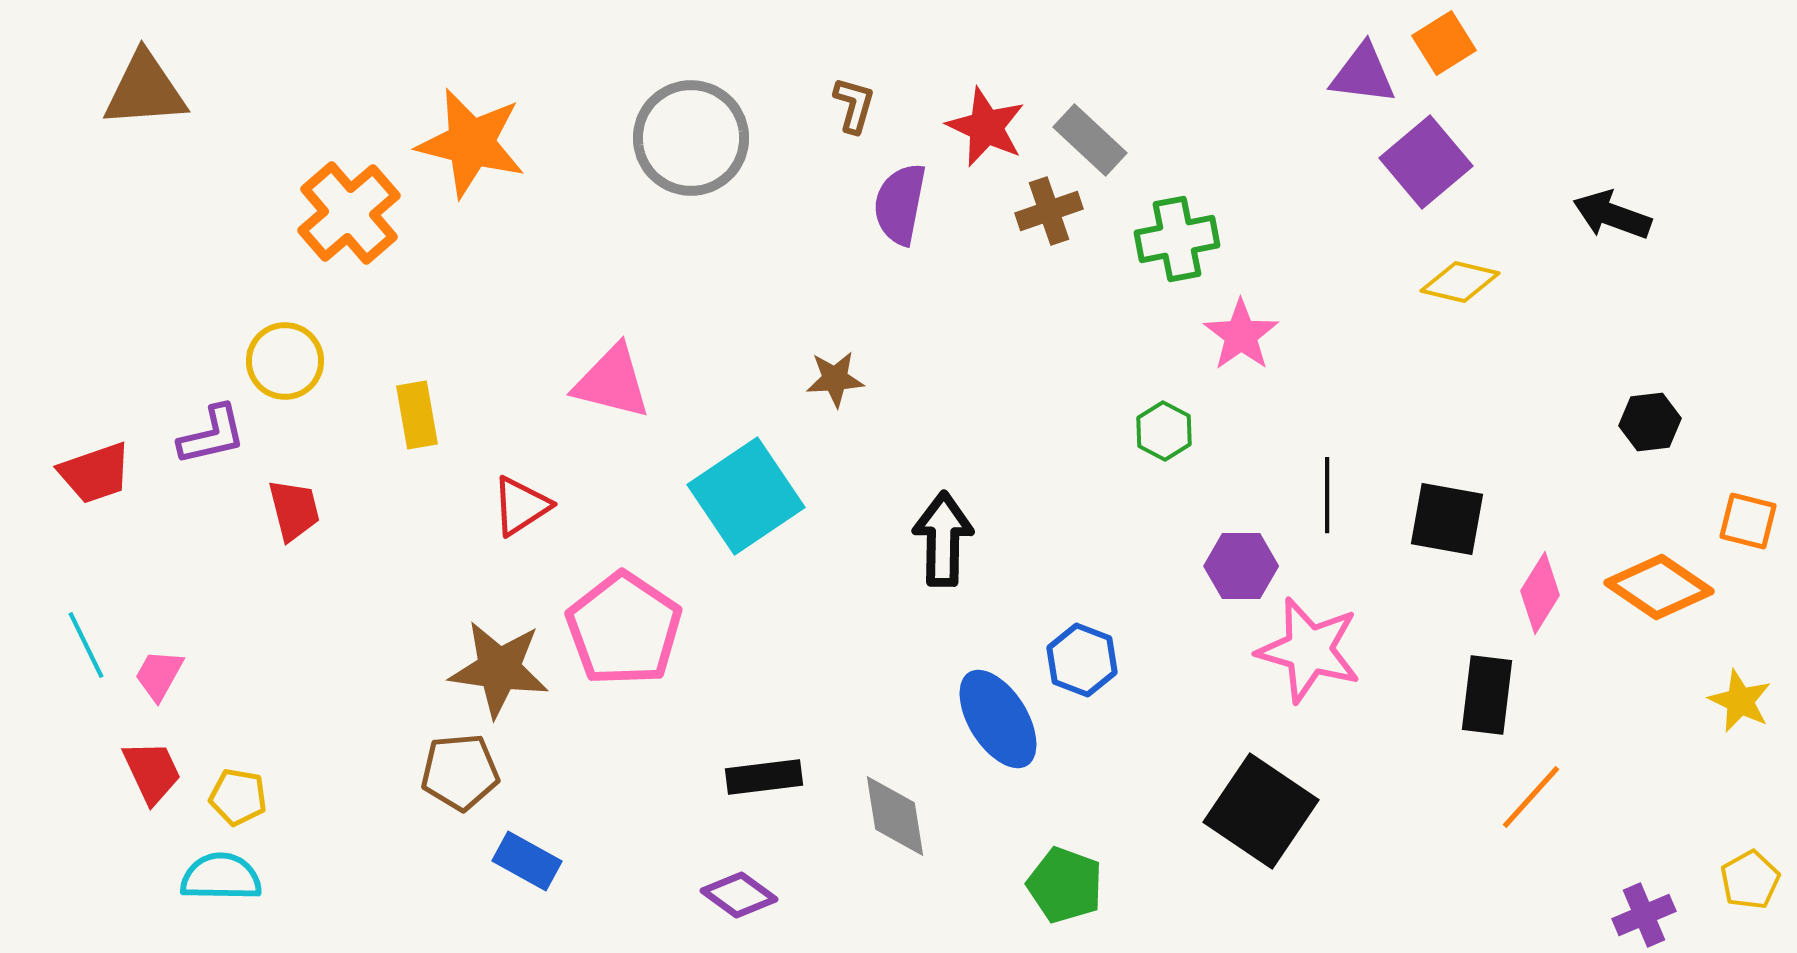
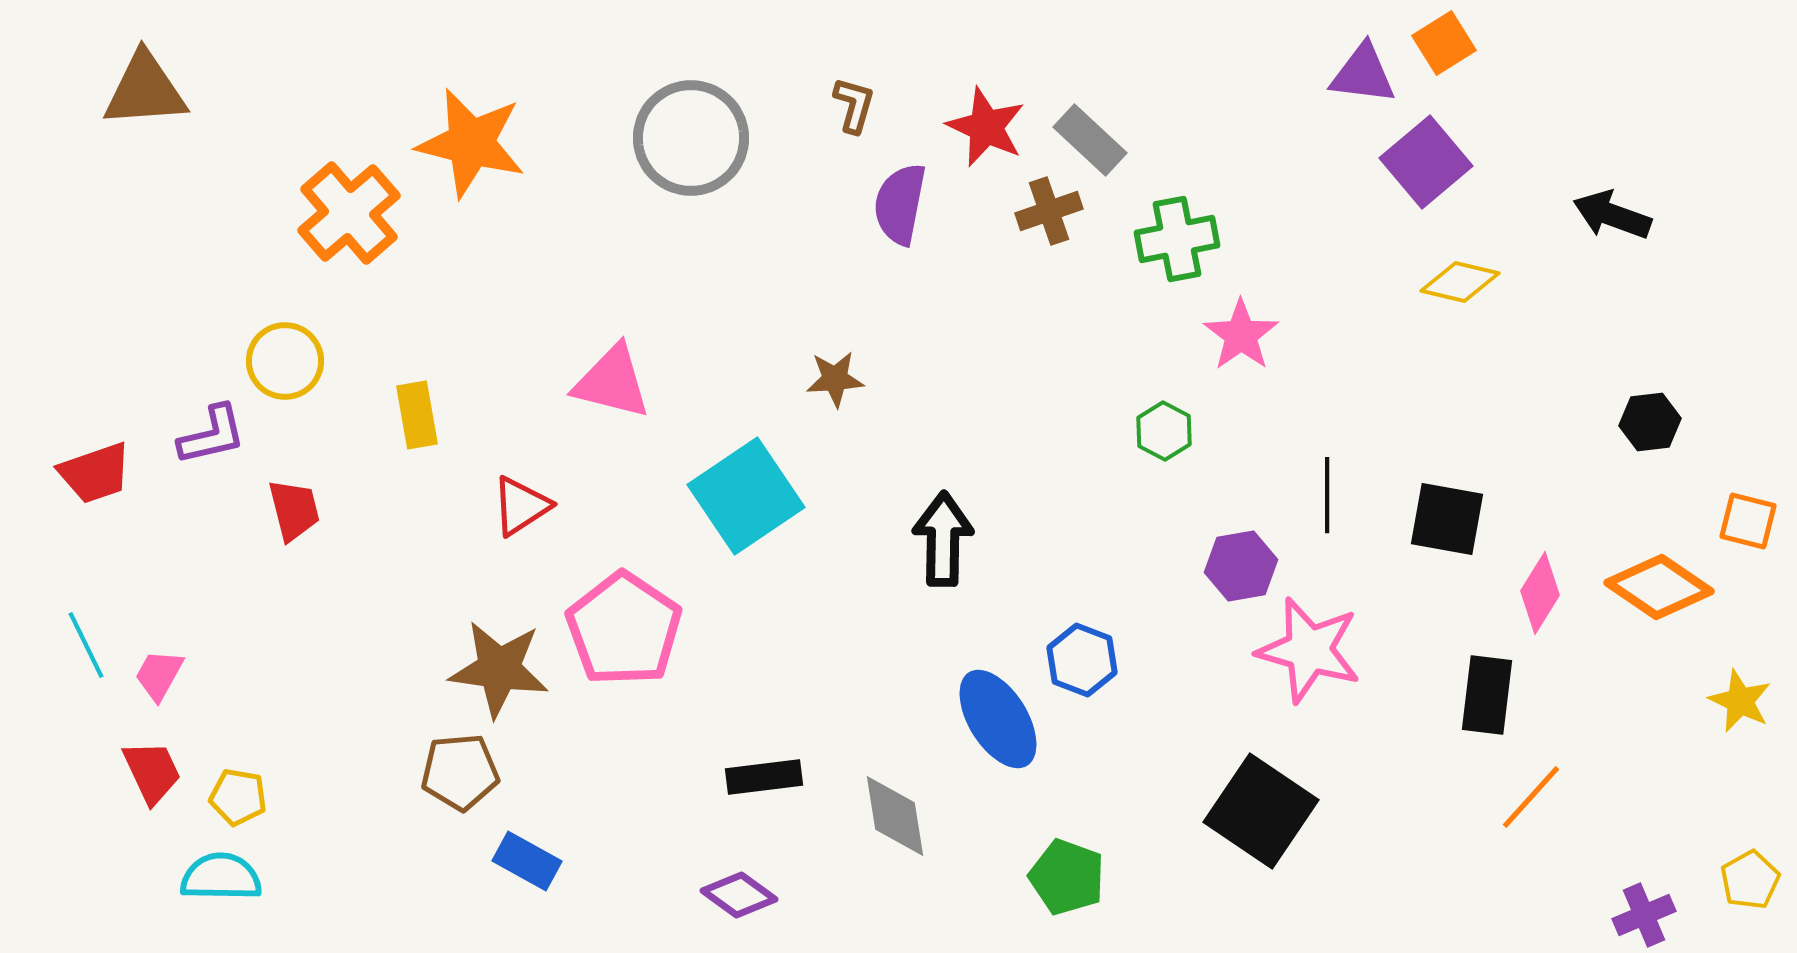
purple hexagon at (1241, 566): rotated 10 degrees counterclockwise
green pentagon at (1065, 885): moved 2 px right, 8 px up
